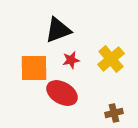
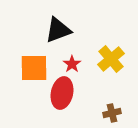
red star: moved 1 px right, 4 px down; rotated 24 degrees counterclockwise
red ellipse: rotated 72 degrees clockwise
brown cross: moved 2 px left
